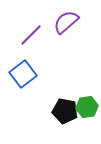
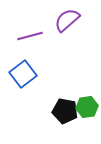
purple semicircle: moved 1 px right, 2 px up
purple line: moved 1 px left, 1 px down; rotated 30 degrees clockwise
